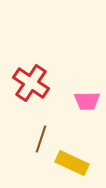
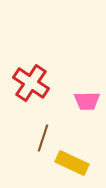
brown line: moved 2 px right, 1 px up
